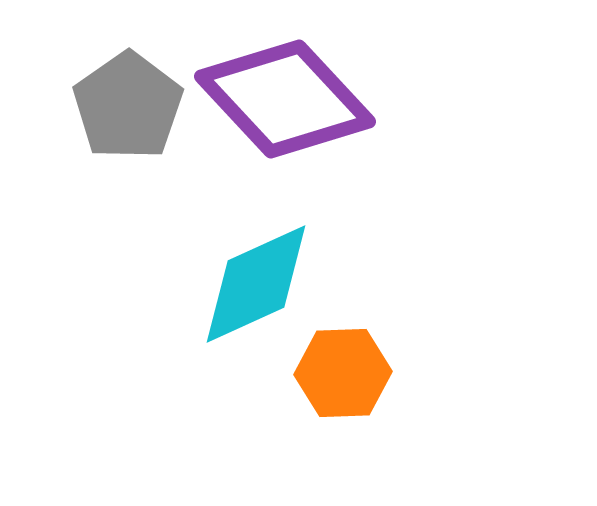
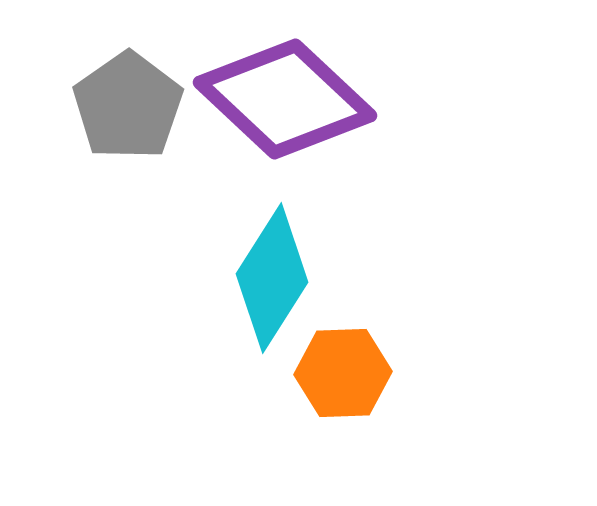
purple diamond: rotated 4 degrees counterclockwise
cyan diamond: moved 16 px right, 6 px up; rotated 33 degrees counterclockwise
